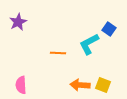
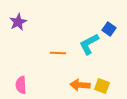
yellow square: moved 1 px left, 1 px down
